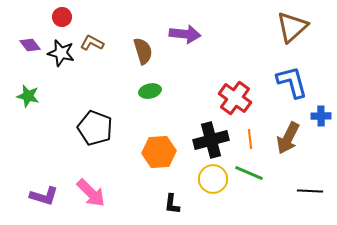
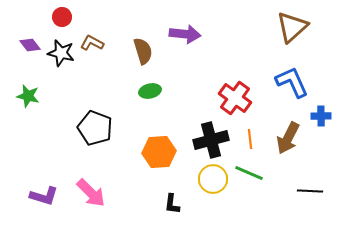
blue L-shape: rotated 9 degrees counterclockwise
